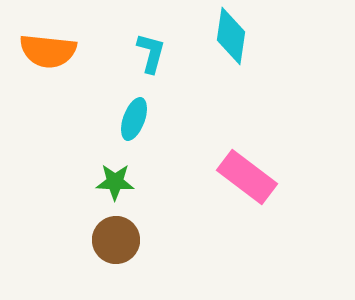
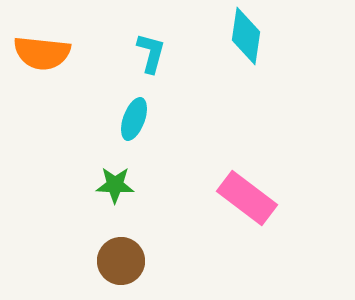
cyan diamond: moved 15 px right
orange semicircle: moved 6 px left, 2 px down
pink rectangle: moved 21 px down
green star: moved 3 px down
brown circle: moved 5 px right, 21 px down
